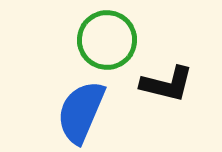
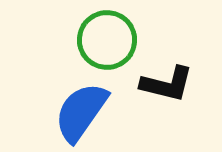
blue semicircle: rotated 12 degrees clockwise
